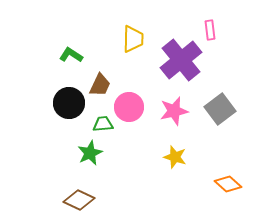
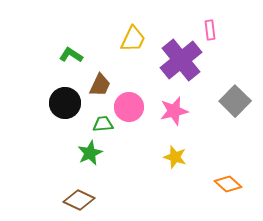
yellow trapezoid: rotated 24 degrees clockwise
black circle: moved 4 px left
gray square: moved 15 px right, 8 px up; rotated 8 degrees counterclockwise
